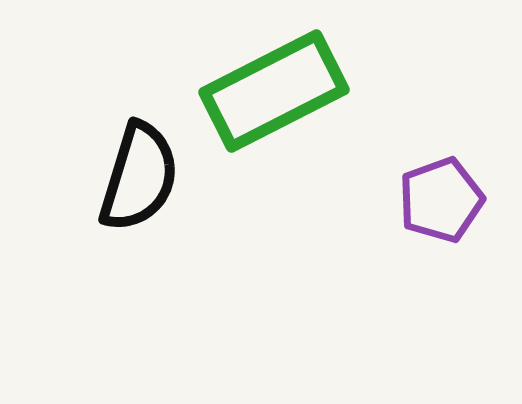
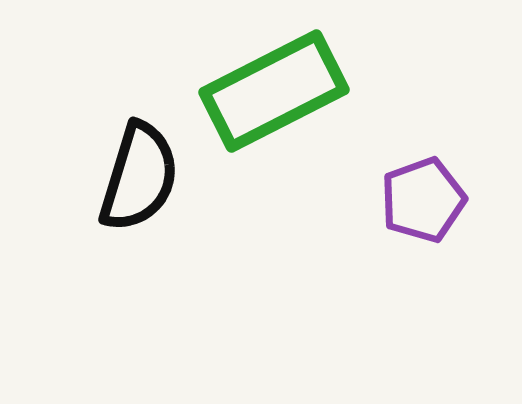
purple pentagon: moved 18 px left
